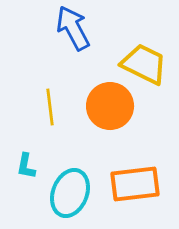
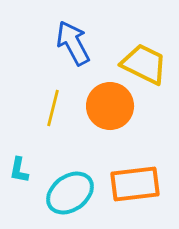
blue arrow: moved 15 px down
yellow line: moved 3 px right, 1 px down; rotated 21 degrees clockwise
cyan L-shape: moved 7 px left, 4 px down
cyan ellipse: rotated 33 degrees clockwise
